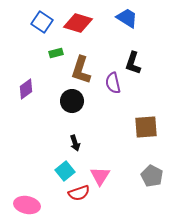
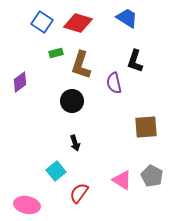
black L-shape: moved 2 px right, 2 px up
brown L-shape: moved 5 px up
purple semicircle: moved 1 px right
purple diamond: moved 6 px left, 7 px up
cyan square: moved 9 px left
pink triangle: moved 22 px right, 4 px down; rotated 30 degrees counterclockwise
red semicircle: rotated 145 degrees clockwise
